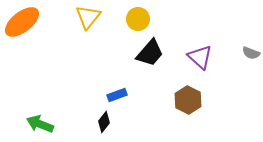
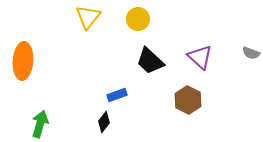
orange ellipse: moved 1 px right, 39 px down; rotated 48 degrees counterclockwise
black trapezoid: moved 8 px down; rotated 92 degrees clockwise
green arrow: rotated 84 degrees clockwise
